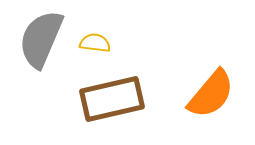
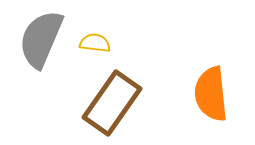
orange semicircle: rotated 134 degrees clockwise
brown rectangle: moved 4 px down; rotated 42 degrees counterclockwise
